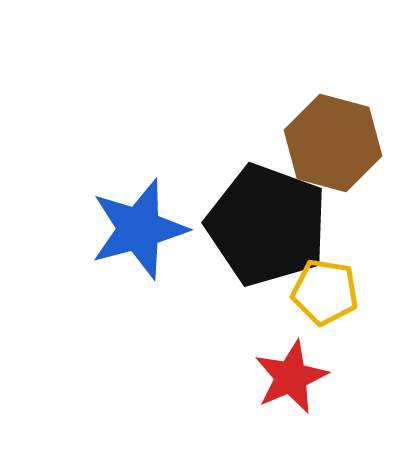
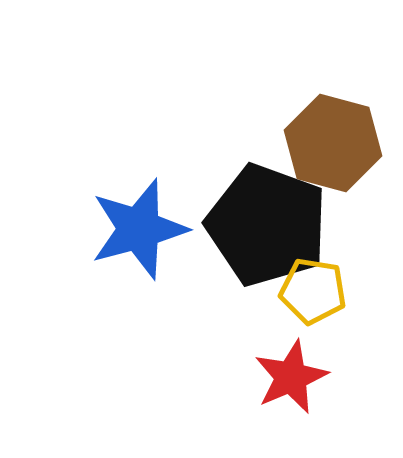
yellow pentagon: moved 12 px left, 1 px up
